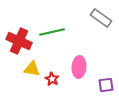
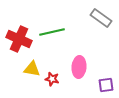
red cross: moved 2 px up
red star: rotated 16 degrees counterclockwise
